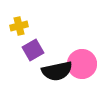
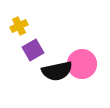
yellow cross: rotated 12 degrees counterclockwise
